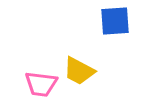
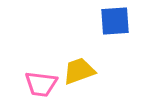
yellow trapezoid: rotated 132 degrees clockwise
